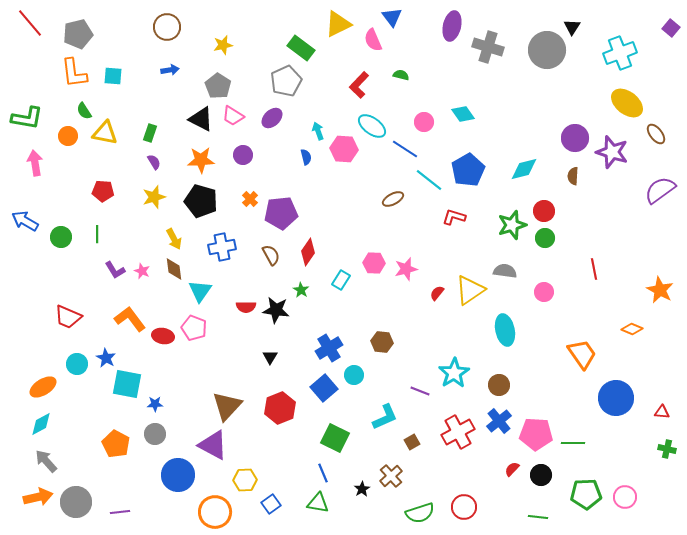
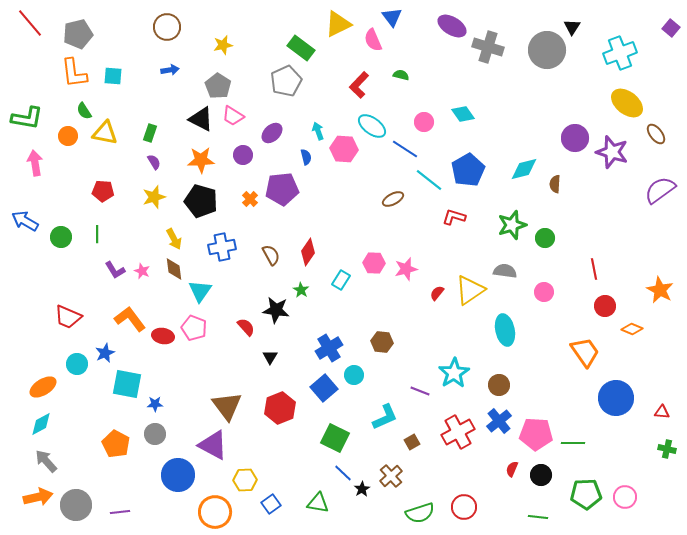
purple ellipse at (452, 26): rotated 72 degrees counterclockwise
purple ellipse at (272, 118): moved 15 px down
brown semicircle at (573, 176): moved 18 px left, 8 px down
red circle at (544, 211): moved 61 px right, 95 px down
purple pentagon at (281, 213): moved 1 px right, 24 px up
red semicircle at (246, 307): moved 20 px down; rotated 132 degrees counterclockwise
orange trapezoid at (582, 354): moved 3 px right, 2 px up
blue star at (106, 358): moved 1 px left, 5 px up; rotated 18 degrees clockwise
brown triangle at (227, 406): rotated 20 degrees counterclockwise
red semicircle at (512, 469): rotated 21 degrees counterclockwise
blue line at (323, 473): moved 20 px right; rotated 24 degrees counterclockwise
gray circle at (76, 502): moved 3 px down
